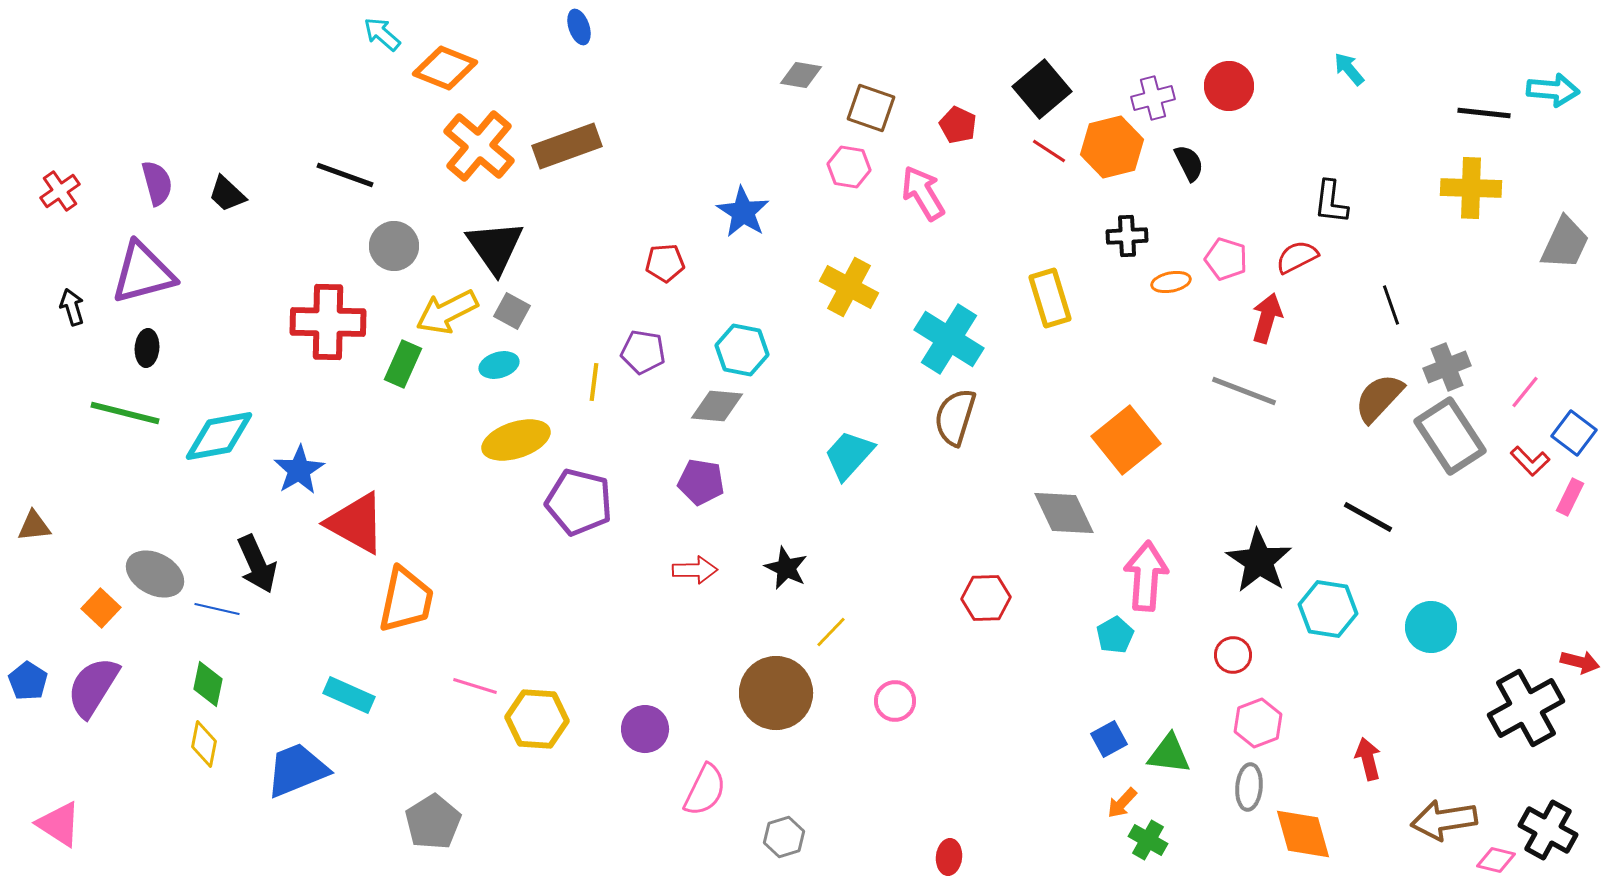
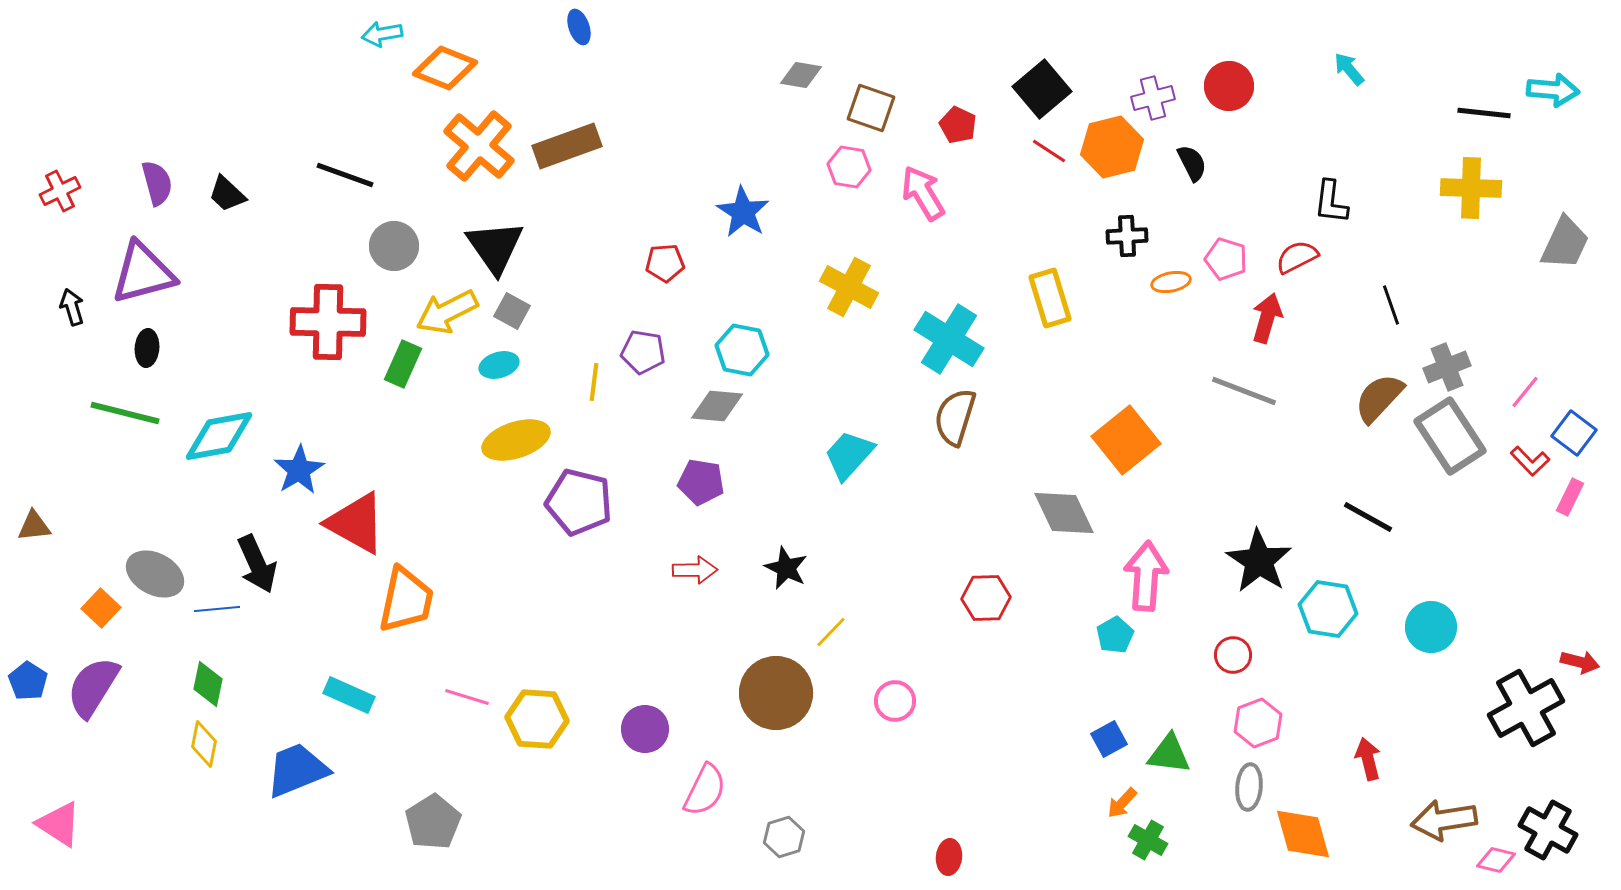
cyan arrow at (382, 34): rotated 51 degrees counterclockwise
black semicircle at (1189, 163): moved 3 px right
red cross at (60, 191): rotated 9 degrees clockwise
blue line at (217, 609): rotated 18 degrees counterclockwise
pink line at (475, 686): moved 8 px left, 11 px down
